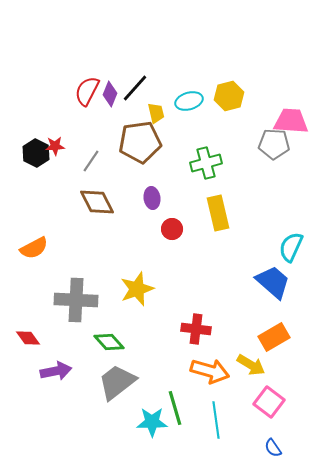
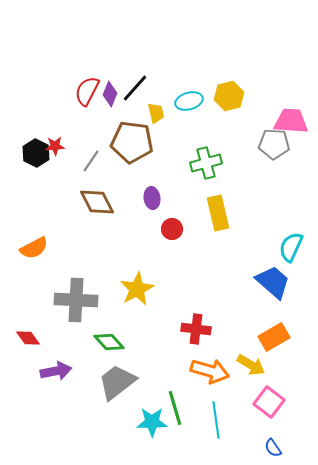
brown pentagon: moved 8 px left; rotated 15 degrees clockwise
yellow star: rotated 8 degrees counterclockwise
